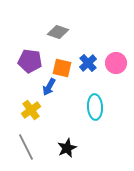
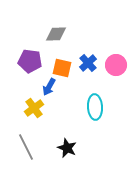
gray diamond: moved 2 px left, 2 px down; rotated 20 degrees counterclockwise
pink circle: moved 2 px down
yellow cross: moved 3 px right, 2 px up
black star: rotated 24 degrees counterclockwise
